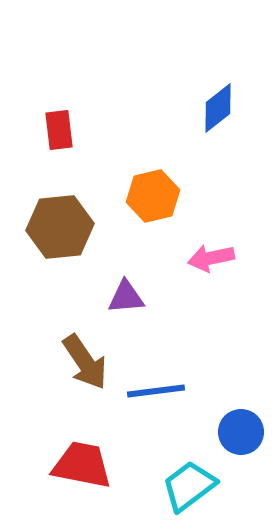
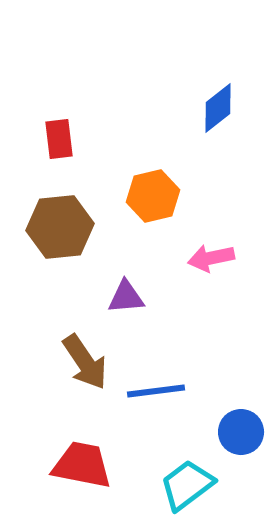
red rectangle: moved 9 px down
cyan trapezoid: moved 2 px left, 1 px up
